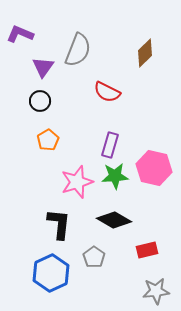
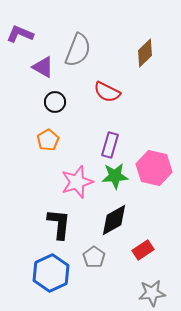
purple triangle: rotated 35 degrees counterclockwise
black circle: moved 15 px right, 1 px down
black diamond: rotated 60 degrees counterclockwise
red rectangle: moved 4 px left; rotated 20 degrees counterclockwise
gray star: moved 4 px left, 2 px down
